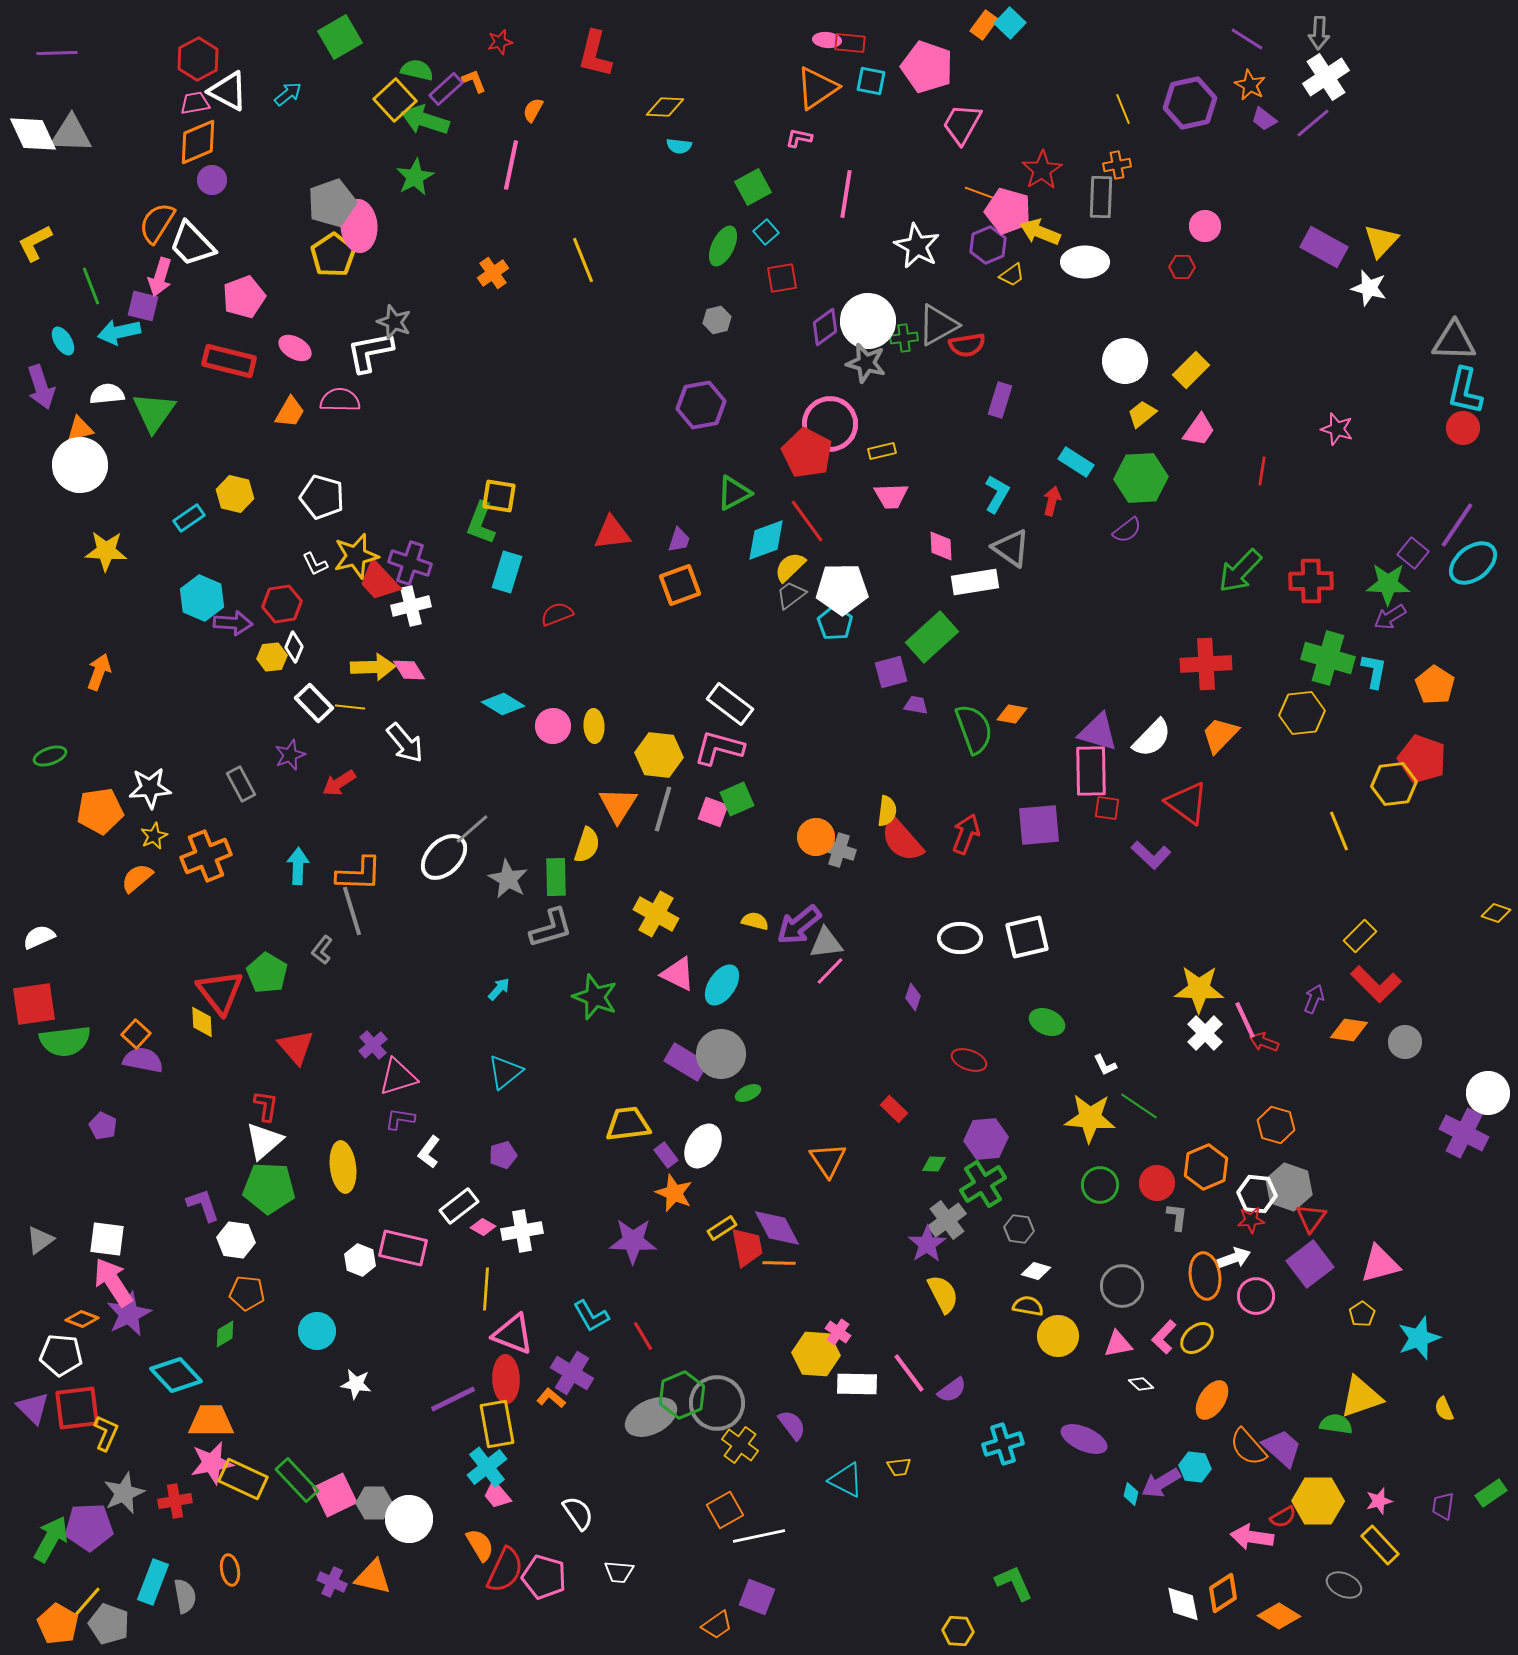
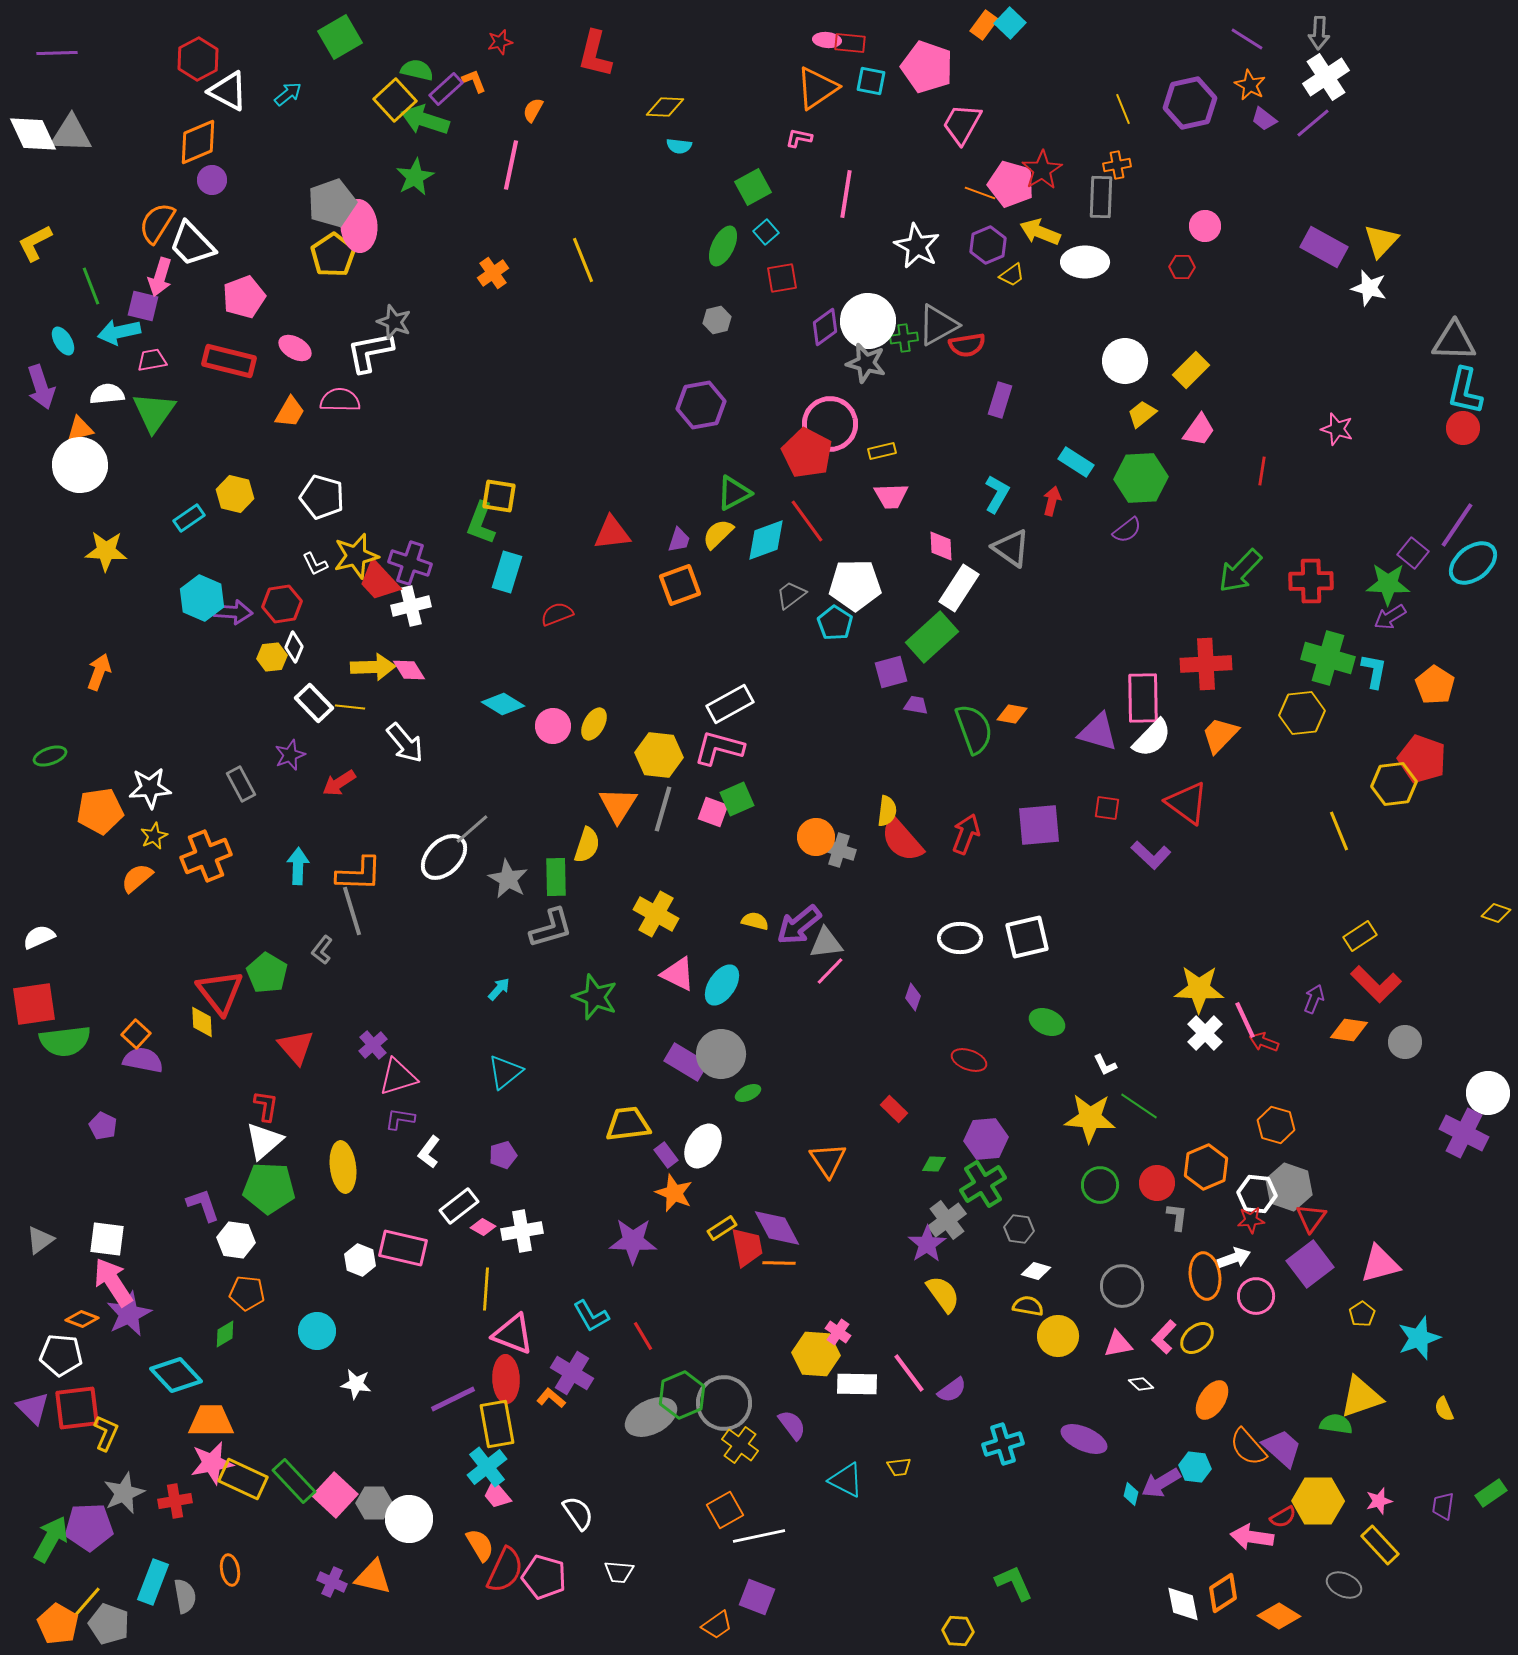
pink trapezoid at (195, 103): moved 43 px left, 257 px down
pink pentagon at (1008, 211): moved 3 px right, 27 px up
yellow semicircle at (790, 567): moved 72 px left, 33 px up
white rectangle at (975, 582): moved 16 px left, 6 px down; rotated 48 degrees counterclockwise
white pentagon at (842, 589): moved 13 px right, 4 px up
purple arrow at (233, 623): moved 11 px up
white rectangle at (730, 704): rotated 66 degrees counterclockwise
yellow ellipse at (594, 726): moved 2 px up; rotated 32 degrees clockwise
pink rectangle at (1091, 771): moved 52 px right, 73 px up
yellow rectangle at (1360, 936): rotated 12 degrees clockwise
yellow semicircle at (943, 1294): rotated 9 degrees counterclockwise
gray circle at (717, 1403): moved 7 px right
green rectangle at (297, 1480): moved 3 px left, 1 px down
pink square at (335, 1495): rotated 21 degrees counterclockwise
